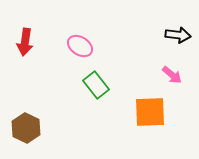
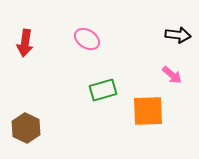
red arrow: moved 1 px down
pink ellipse: moved 7 px right, 7 px up
green rectangle: moved 7 px right, 5 px down; rotated 68 degrees counterclockwise
orange square: moved 2 px left, 1 px up
